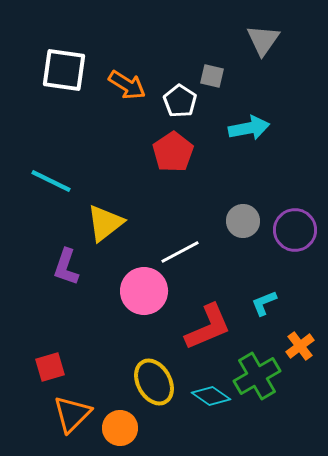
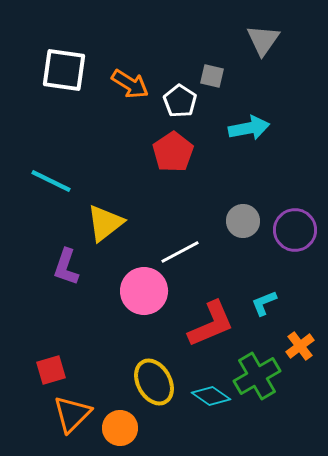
orange arrow: moved 3 px right, 1 px up
red L-shape: moved 3 px right, 3 px up
red square: moved 1 px right, 3 px down
